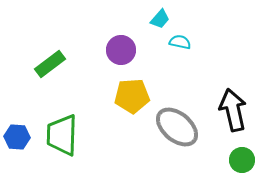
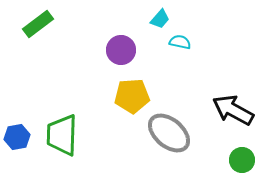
green rectangle: moved 12 px left, 40 px up
black arrow: rotated 48 degrees counterclockwise
gray ellipse: moved 8 px left, 6 px down
blue hexagon: rotated 15 degrees counterclockwise
